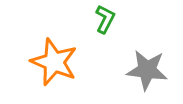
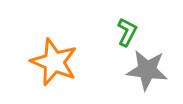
green L-shape: moved 22 px right, 13 px down
